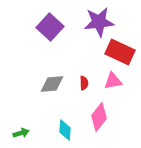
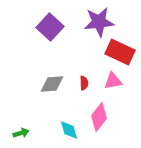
cyan diamond: moved 4 px right; rotated 20 degrees counterclockwise
